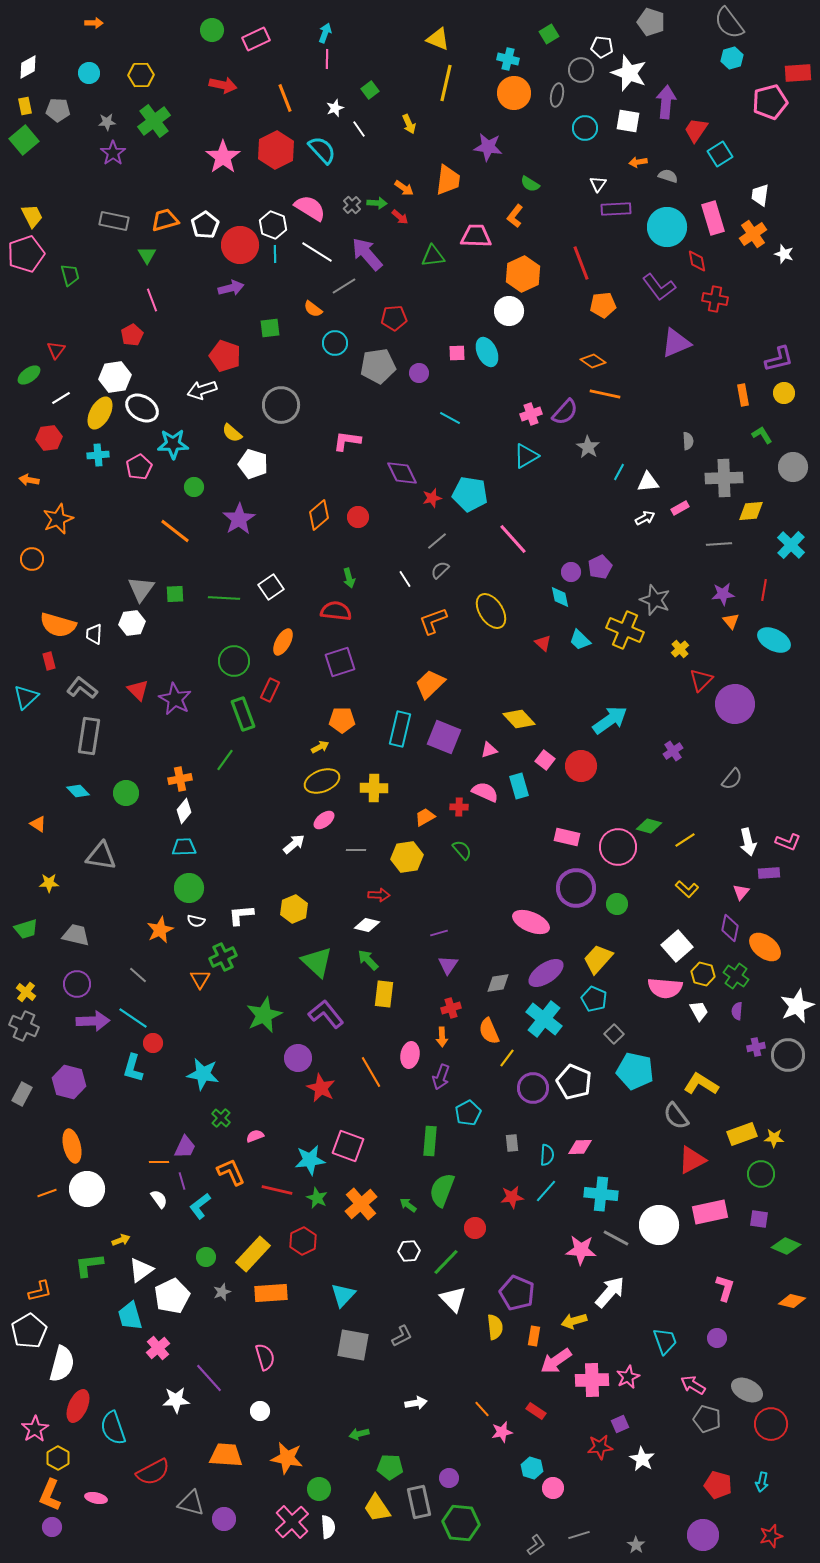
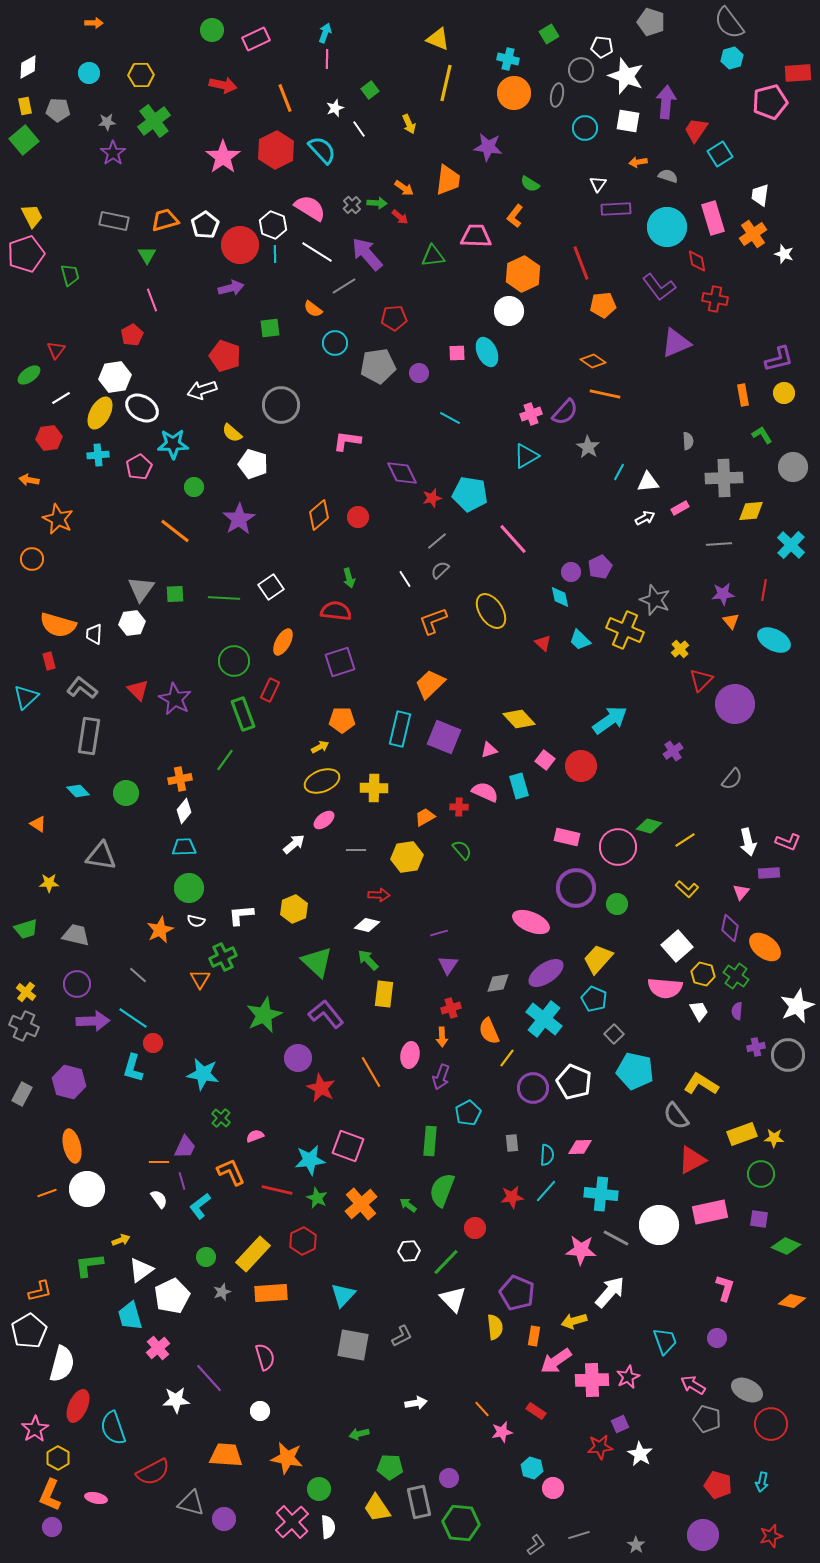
white star at (629, 73): moved 3 px left, 3 px down
orange star at (58, 519): rotated 24 degrees counterclockwise
white star at (642, 1459): moved 2 px left, 5 px up
